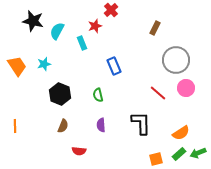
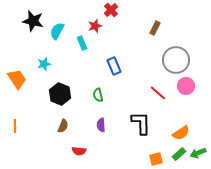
orange trapezoid: moved 13 px down
pink circle: moved 2 px up
